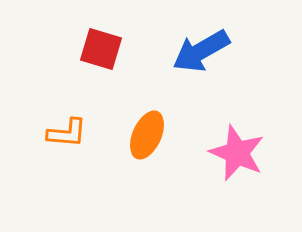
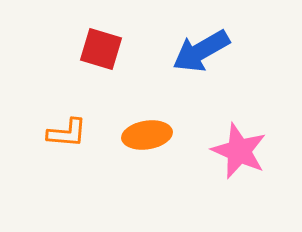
orange ellipse: rotated 57 degrees clockwise
pink star: moved 2 px right, 2 px up
